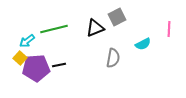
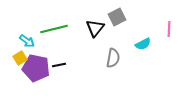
black triangle: rotated 30 degrees counterclockwise
cyan arrow: rotated 105 degrees counterclockwise
yellow square: rotated 16 degrees clockwise
purple pentagon: rotated 16 degrees clockwise
